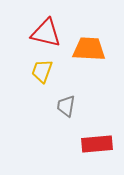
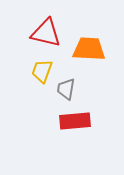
gray trapezoid: moved 17 px up
red rectangle: moved 22 px left, 23 px up
